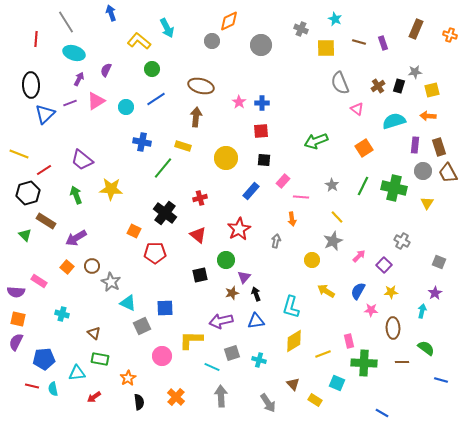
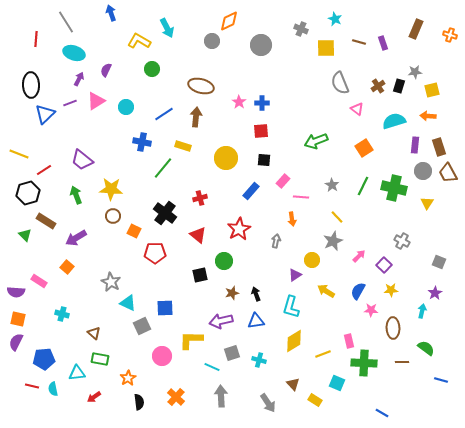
yellow L-shape at (139, 41): rotated 10 degrees counterclockwise
blue line at (156, 99): moved 8 px right, 15 px down
green circle at (226, 260): moved 2 px left, 1 px down
brown circle at (92, 266): moved 21 px right, 50 px up
purple triangle at (244, 277): moved 51 px right, 2 px up; rotated 16 degrees clockwise
yellow star at (391, 292): moved 2 px up
